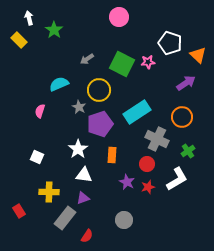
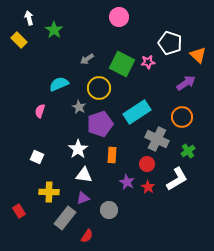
yellow circle: moved 2 px up
red star: rotated 24 degrees counterclockwise
gray circle: moved 15 px left, 10 px up
